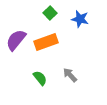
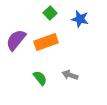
gray arrow: rotated 28 degrees counterclockwise
